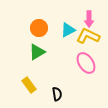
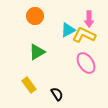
orange circle: moved 4 px left, 12 px up
yellow L-shape: moved 4 px left, 1 px up
black semicircle: rotated 24 degrees counterclockwise
